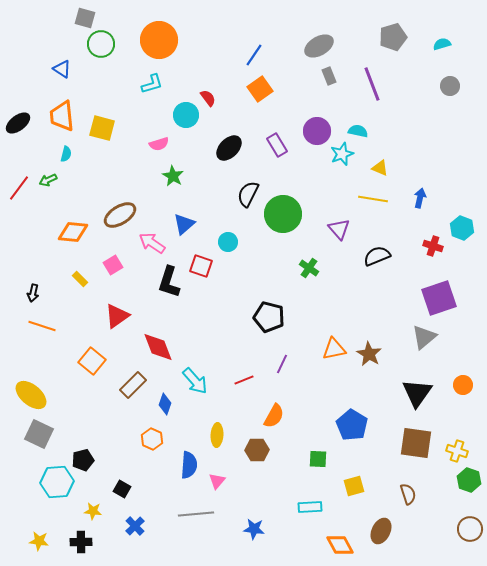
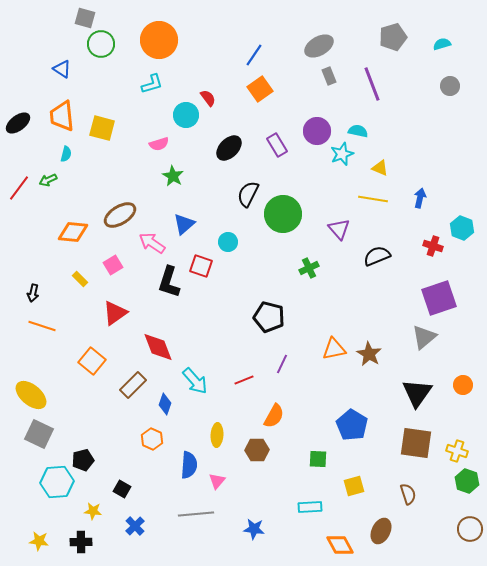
green cross at (309, 268): rotated 30 degrees clockwise
red triangle at (117, 316): moved 2 px left, 3 px up
green hexagon at (469, 480): moved 2 px left, 1 px down
